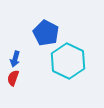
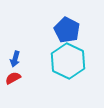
blue pentagon: moved 21 px right, 3 px up
red semicircle: rotated 42 degrees clockwise
